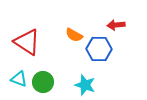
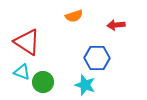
orange semicircle: moved 19 px up; rotated 48 degrees counterclockwise
blue hexagon: moved 2 px left, 9 px down
cyan triangle: moved 3 px right, 7 px up
